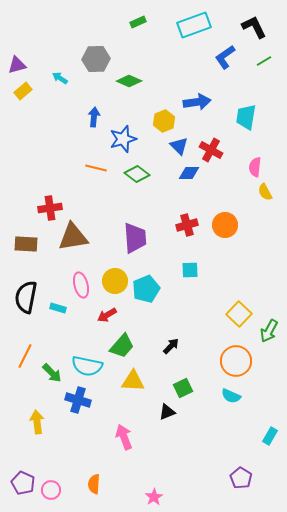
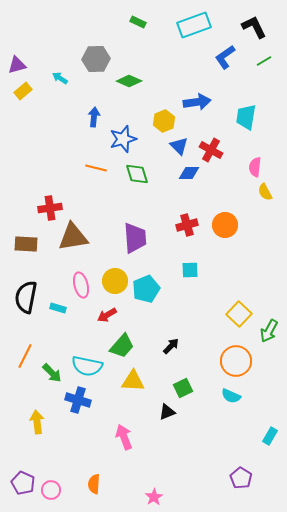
green rectangle at (138, 22): rotated 49 degrees clockwise
green diamond at (137, 174): rotated 35 degrees clockwise
